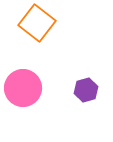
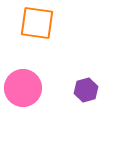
orange square: rotated 30 degrees counterclockwise
